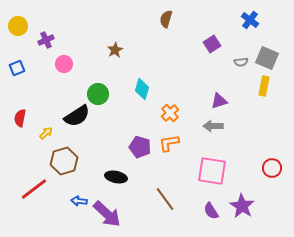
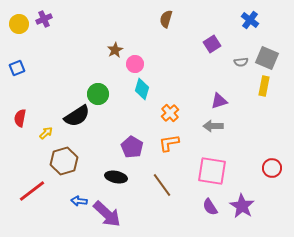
yellow circle: moved 1 px right, 2 px up
purple cross: moved 2 px left, 21 px up
pink circle: moved 71 px right
purple pentagon: moved 8 px left; rotated 15 degrees clockwise
red line: moved 2 px left, 2 px down
brown line: moved 3 px left, 14 px up
purple semicircle: moved 1 px left, 4 px up
